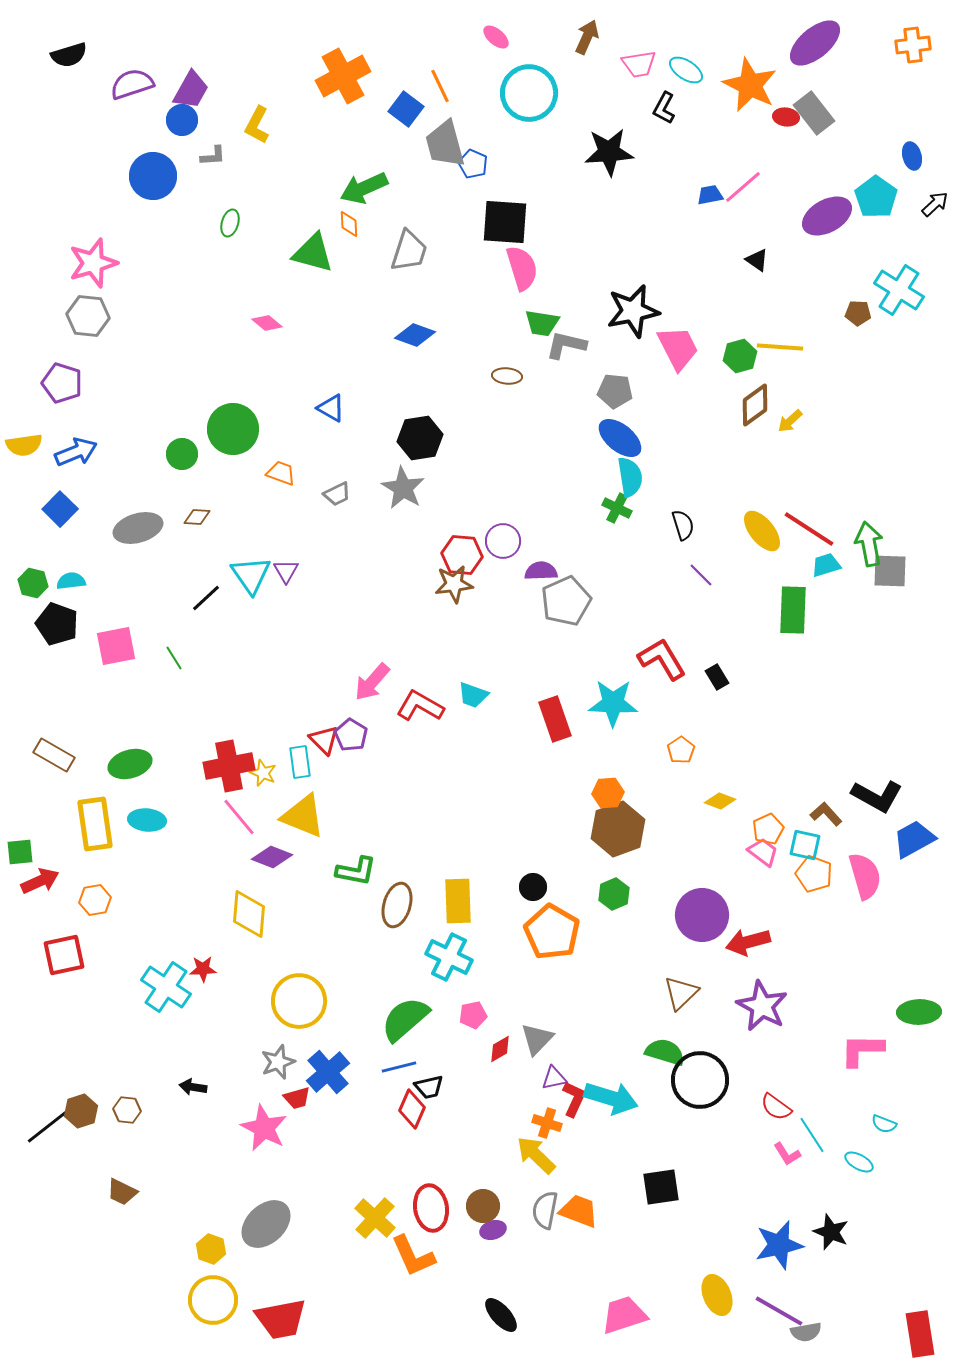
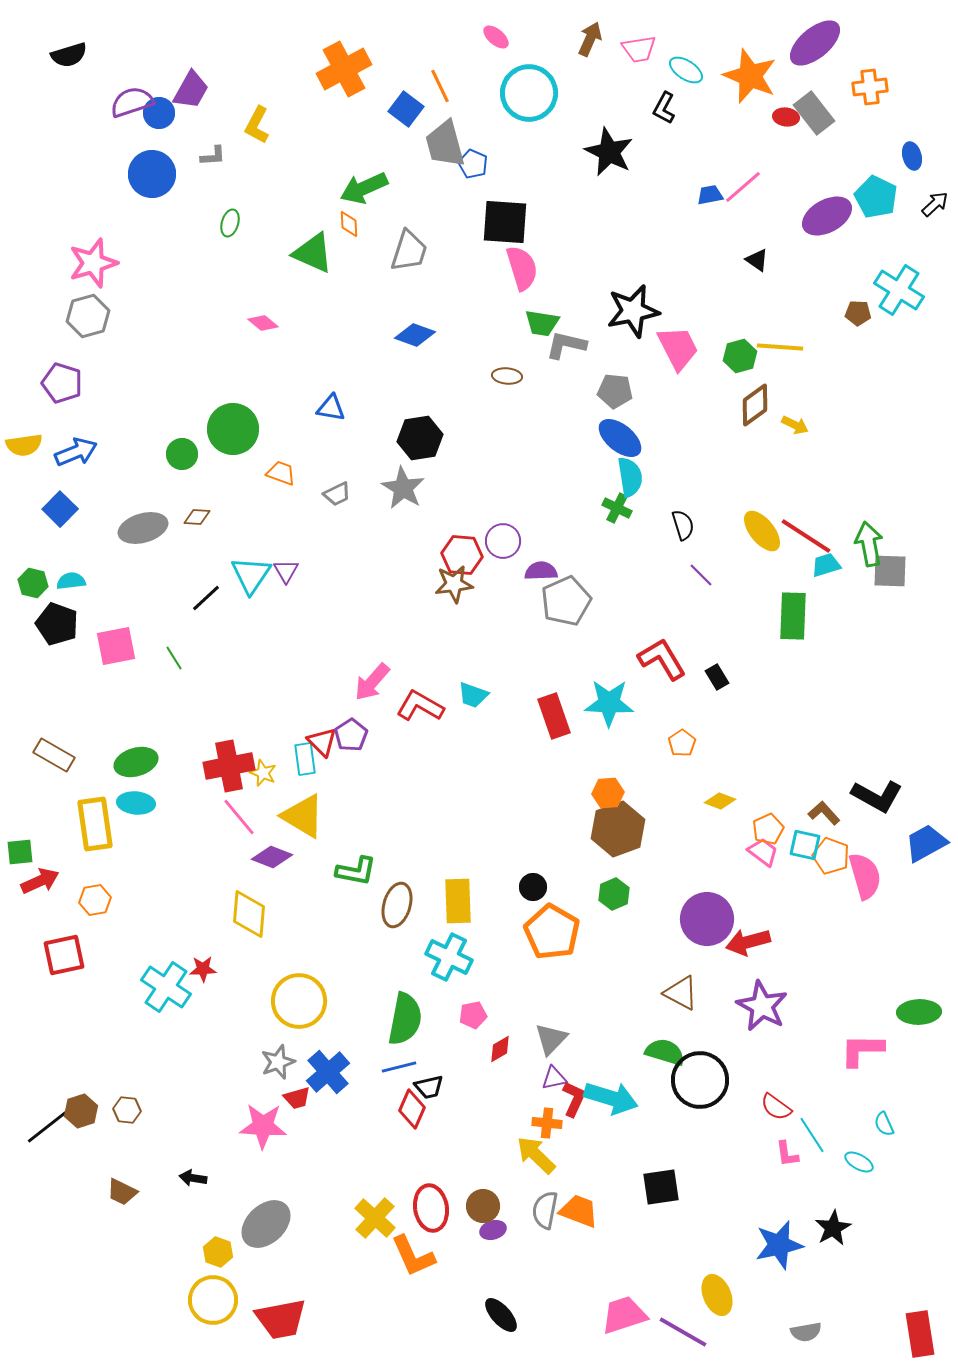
brown arrow at (587, 37): moved 3 px right, 2 px down
orange cross at (913, 45): moved 43 px left, 42 px down
pink trapezoid at (639, 64): moved 15 px up
orange cross at (343, 76): moved 1 px right, 7 px up
purple semicircle at (132, 84): moved 18 px down
orange star at (750, 85): moved 9 px up; rotated 4 degrees counterclockwise
blue circle at (182, 120): moved 23 px left, 7 px up
black star at (609, 152): rotated 30 degrees clockwise
blue circle at (153, 176): moved 1 px left, 2 px up
cyan pentagon at (876, 197): rotated 9 degrees counterclockwise
green triangle at (313, 253): rotated 9 degrees clockwise
gray hexagon at (88, 316): rotated 21 degrees counterclockwise
pink diamond at (267, 323): moved 4 px left
blue triangle at (331, 408): rotated 20 degrees counterclockwise
yellow arrow at (790, 421): moved 5 px right, 4 px down; rotated 112 degrees counterclockwise
gray ellipse at (138, 528): moved 5 px right
red line at (809, 529): moved 3 px left, 7 px down
cyan triangle at (251, 575): rotated 9 degrees clockwise
green rectangle at (793, 610): moved 6 px down
cyan star at (613, 703): moved 4 px left
red rectangle at (555, 719): moved 1 px left, 3 px up
purple pentagon at (351, 735): rotated 8 degrees clockwise
red triangle at (324, 740): moved 2 px left, 2 px down
orange pentagon at (681, 750): moved 1 px right, 7 px up
cyan rectangle at (300, 762): moved 5 px right, 3 px up
green ellipse at (130, 764): moved 6 px right, 2 px up
brown L-shape at (826, 814): moved 2 px left, 1 px up
yellow triangle at (303, 816): rotated 9 degrees clockwise
cyan ellipse at (147, 820): moved 11 px left, 17 px up
blue trapezoid at (914, 839): moved 12 px right, 4 px down
orange pentagon at (814, 874): moved 17 px right, 18 px up
purple circle at (702, 915): moved 5 px right, 4 px down
brown triangle at (681, 993): rotated 48 degrees counterclockwise
green semicircle at (405, 1019): rotated 142 degrees clockwise
gray triangle at (537, 1039): moved 14 px right
black arrow at (193, 1087): moved 91 px down
orange cross at (547, 1123): rotated 12 degrees counterclockwise
cyan semicircle at (884, 1124): rotated 45 degrees clockwise
pink star at (264, 1128): moved 1 px left, 2 px up; rotated 24 degrees counterclockwise
pink L-shape at (787, 1154): rotated 24 degrees clockwise
black star at (831, 1232): moved 2 px right, 4 px up; rotated 21 degrees clockwise
yellow hexagon at (211, 1249): moved 7 px right, 3 px down
purple line at (779, 1311): moved 96 px left, 21 px down
